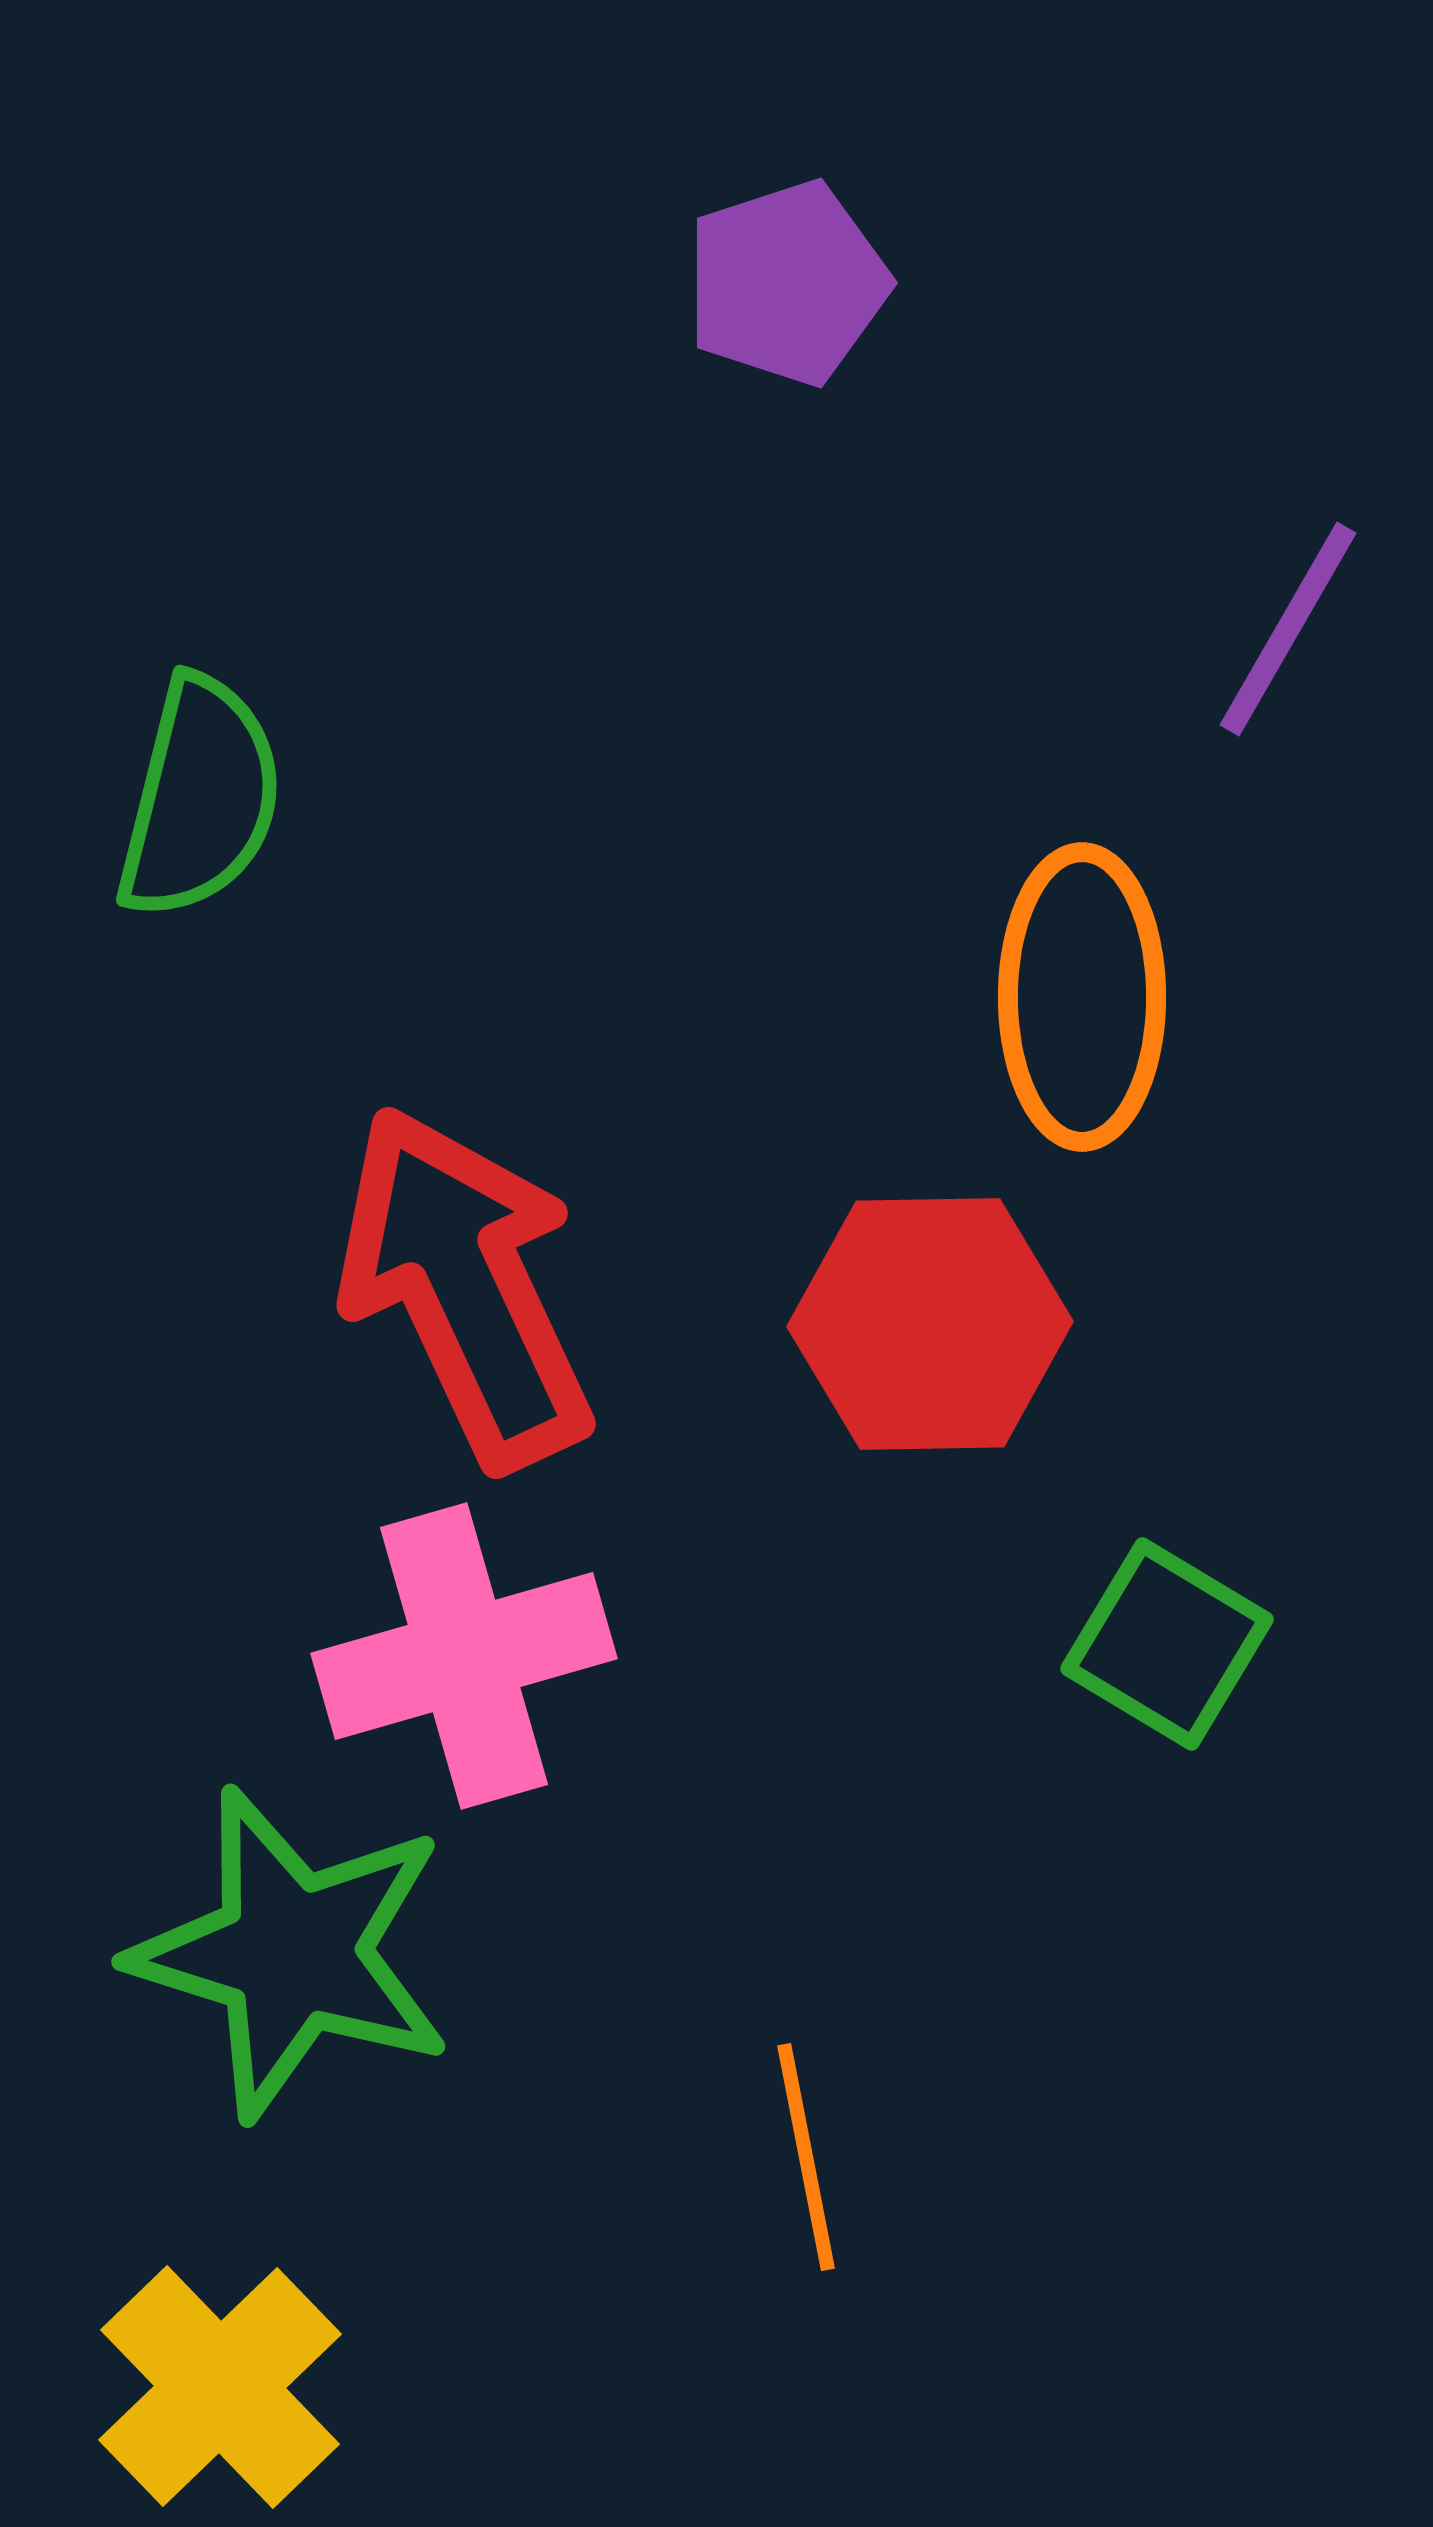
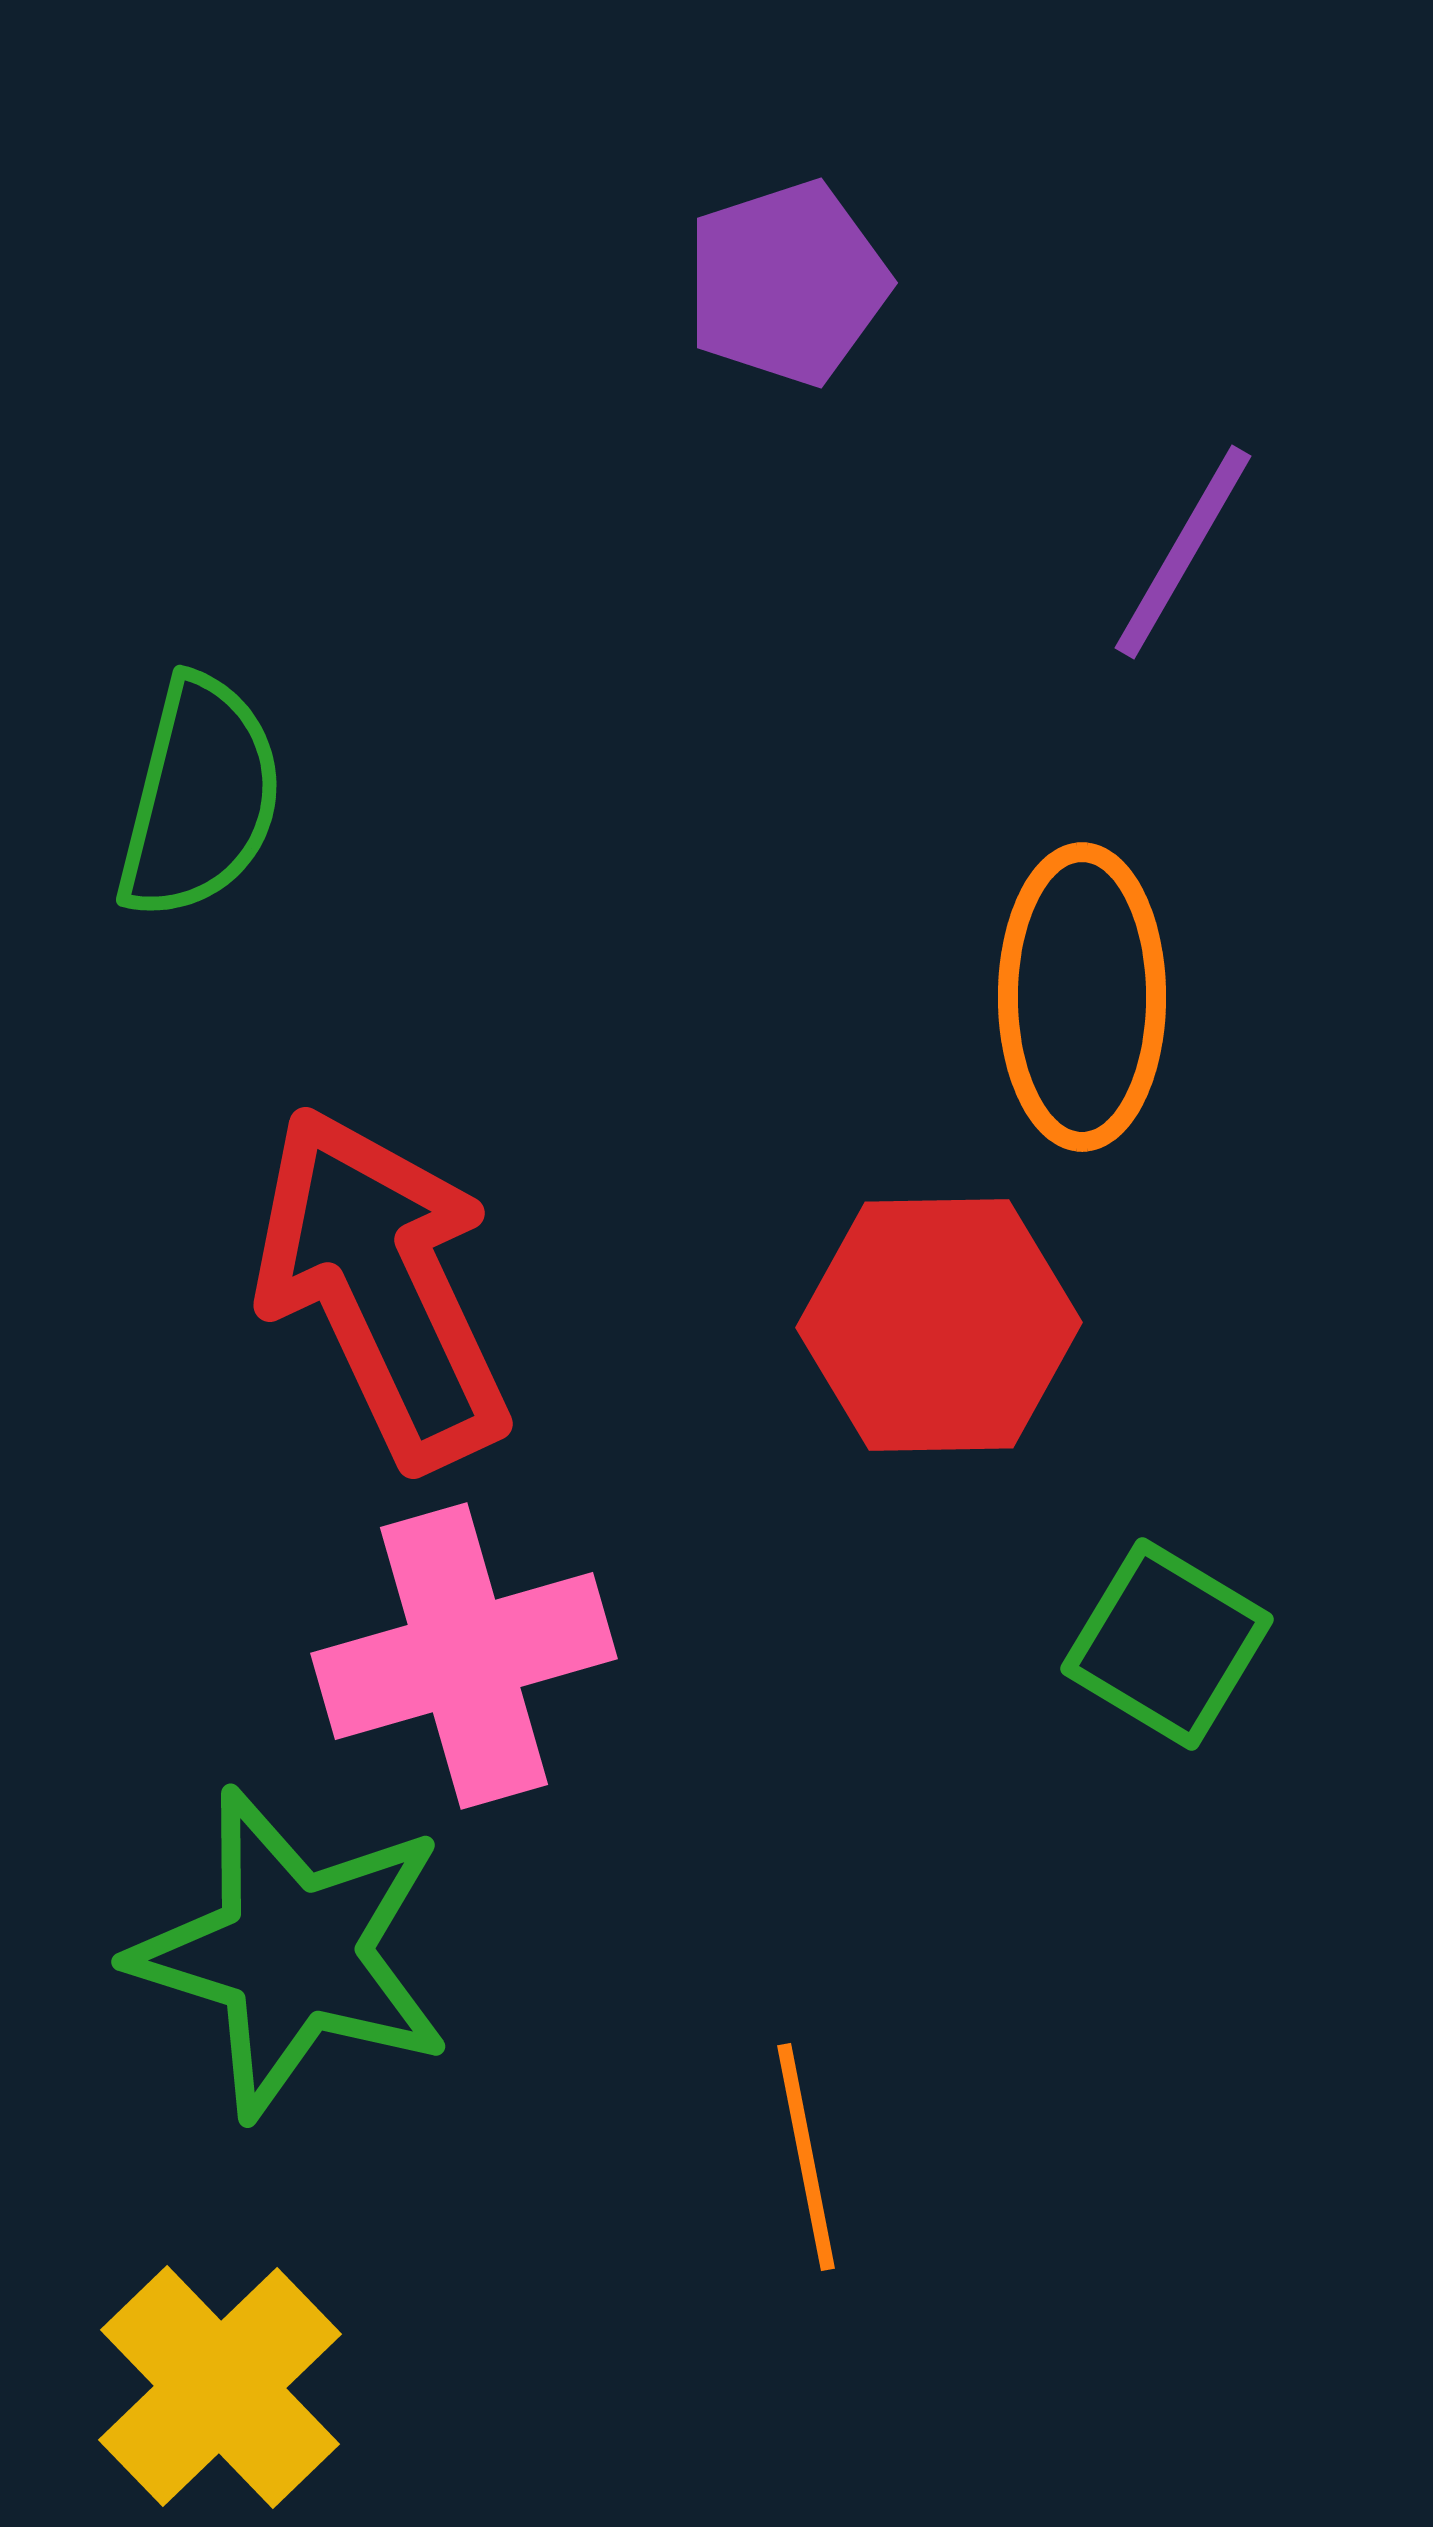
purple line: moved 105 px left, 77 px up
red arrow: moved 83 px left
red hexagon: moved 9 px right, 1 px down
